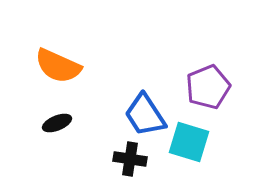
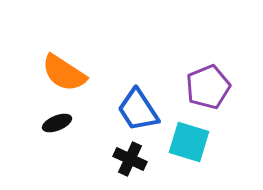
orange semicircle: moved 6 px right, 7 px down; rotated 9 degrees clockwise
blue trapezoid: moved 7 px left, 5 px up
black cross: rotated 16 degrees clockwise
